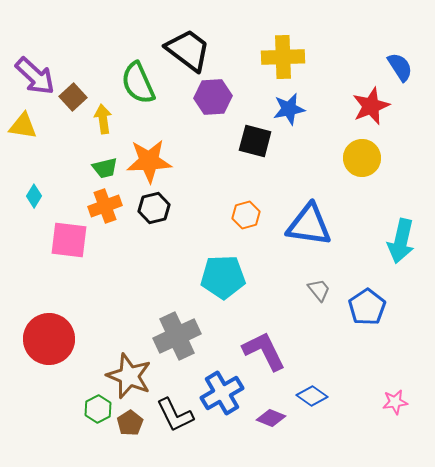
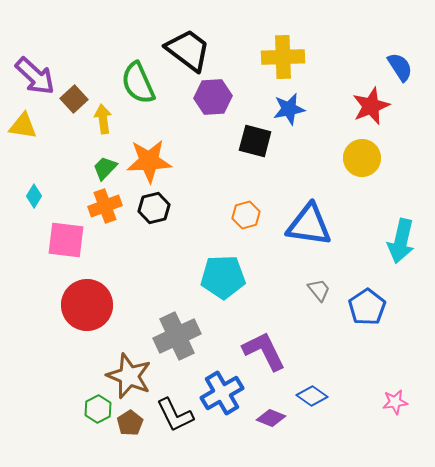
brown square: moved 1 px right, 2 px down
green trapezoid: rotated 148 degrees clockwise
pink square: moved 3 px left
red circle: moved 38 px right, 34 px up
